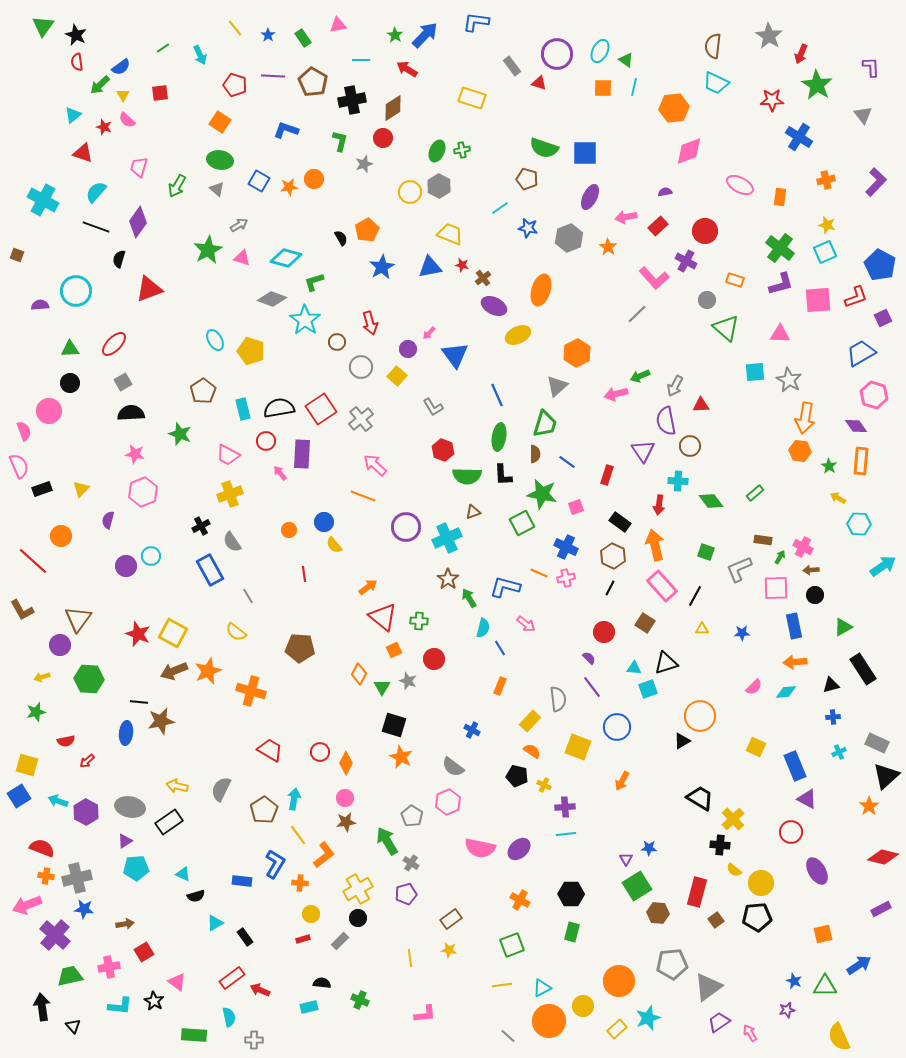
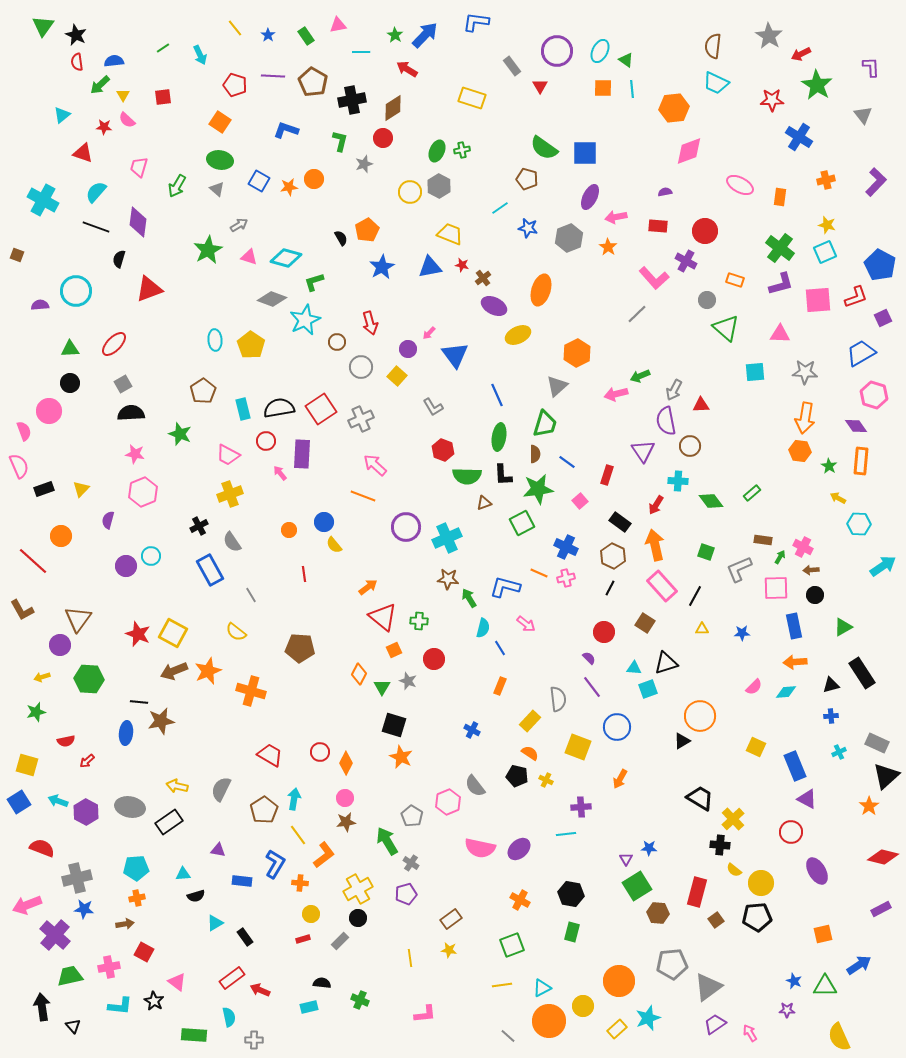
green rectangle at (303, 38): moved 3 px right, 2 px up
purple circle at (557, 54): moved 3 px up
red arrow at (801, 54): rotated 42 degrees clockwise
cyan line at (361, 60): moved 8 px up
blue semicircle at (121, 67): moved 7 px left, 6 px up; rotated 150 degrees counterclockwise
red triangle at (539, 83): moved 1 px right, 3 px down; rotated 42 degrees clockwise
cyan line at (634, 87): moved 2 px left, 2 px down; rotated 18 degrees counterclockwise
red square at (160, 93): moved 3 px right, 4 px down
cyan triangle at (73, 115): moved 11 px left
red star at (104, 127): rotated 14 degrees counterclockwise
green semicircle at (544, 148): rotated 16 degrees clockwise
pink arrow at (626, 217): moved 10 px left
purple diamond at (138, 222): rotated 28 degrees counterclockwise
red rectangle at (658, 226): rotated 48 degrees clockwise
pink triangle at (242, 258): moved 7 px right, 1 px up
cyan star at (305, 320): rotated 12 degrees clockwise
cyan ellipse at (215, 340): rotated 25 degrees clockwise
yellow pentagon at (251, 351): moved 6 px up; rotated 16 degrees clockwise
gray star at (789, 380): moved 16 px right, 8 px up; rotated 25 degrees counterclockwise
gray square at (123, 382): moved 2 px down
gray arrow at (675, 386): moved 1 px left, 4 px down
gray cross at (361, 419): rotated 15 degrees clockwise
black rectangle at (42, 489): moved 2 px right
green rectangle at (755, 493): moved 3 px left
green star at (542, 494): moved 4 px left, 5 px up; rotated 20 degrees counterclockwise
red arrow at (659, 505): moved 3 px left; rotated 24 degrees clockwise
pink square at (576, 507): moved 4 px right, 6 px up; rotated 21 degrees counterclockwise
brown triangle at (473, 512): moved 11 px right, 9 px up
black cross at (201, 526): moved 2 px left
brown star at (448, 579): rotated 30 degrees counterclockwise
gray line at (248, 596): moved 3 px right, 1 px up
black rectangle at (863, 669): moved 1 px left, 4 px down
blue cross at (833, 717): moved 2 px left, 1 px up
red trapezoid at (270, 750): moved 5 px down
orange semicircle at (532, 751): moved 2 px left, 2 px down
gray semicircle at (453, 767): moved 22 px right, 19 px down; rotated 15 degrees clockwise
orange arrow at (622, 781): moved 2 px left, 2 px up
yellow cross at (544, 785): moved 2 px right, 5 px up
blue square at (19, 796): moved 6 px down
purple cross at (565, 807): moved 16 px right
purple triangle at (125, 841): moved 93 px right, 9 px down; rotated 42 degrees clockwise
cyan triangle at (183, 874): rotated 28 degrees counterclockwise
orange cross at (46, 876): moved 91 px right, 22 px down; rotated 21 degrees counterclockwise
black hexagon at (571, 894): rotated 10 degrees clockwise
red square at (144, 952): rotated 30 degrees counterclockwise
purple star at (787, 1010): rotated 14 degrees clockwise
purple trapezoid at (719, 1022): moved 4 px left, 2 px down
